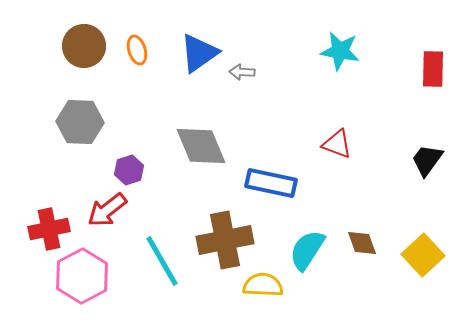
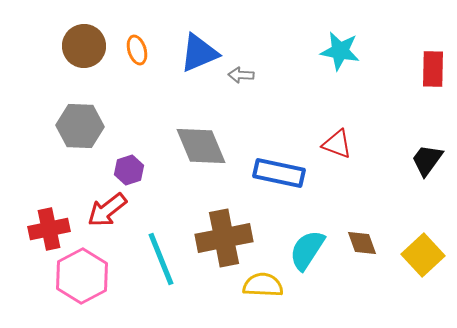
blue triangle: rotated 12 degrees clockwise
gray arrow: moved 1 px left, 3 px down
gray hexagon: moved 4 px down
blue rectangle: moved 8 px right, 10 px up
brown cross: moved 1 px left, 2 px up
cyan line: moved 1 px left, 2 px up; rotated 8 degrees clockwise
